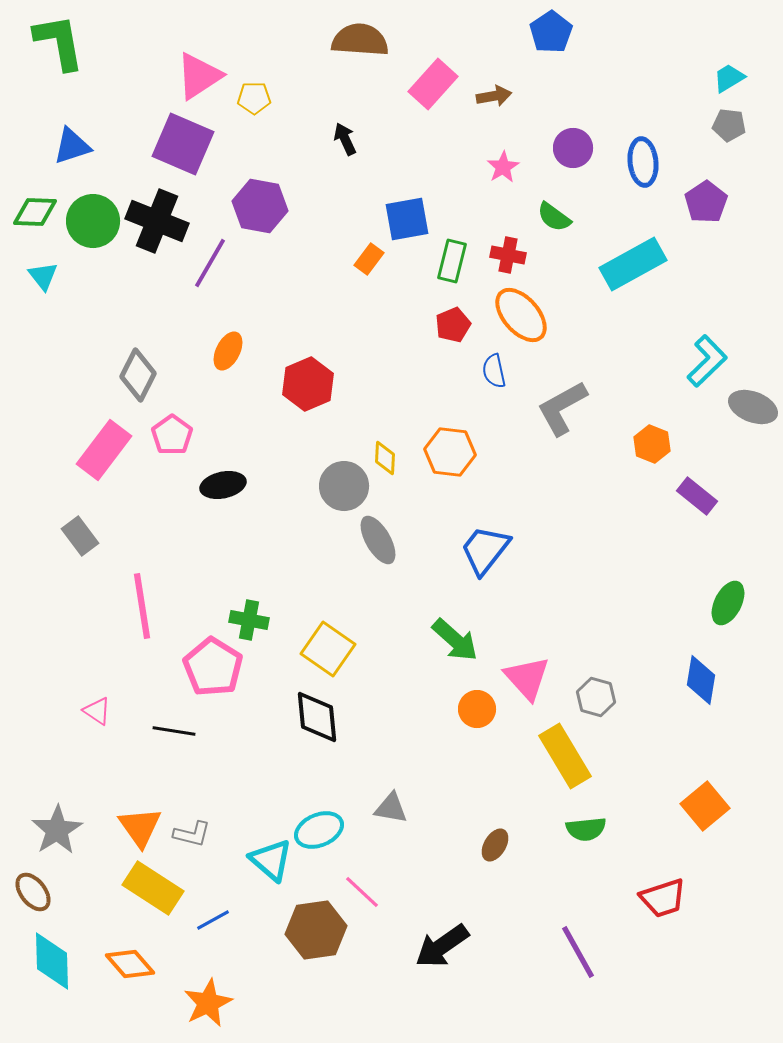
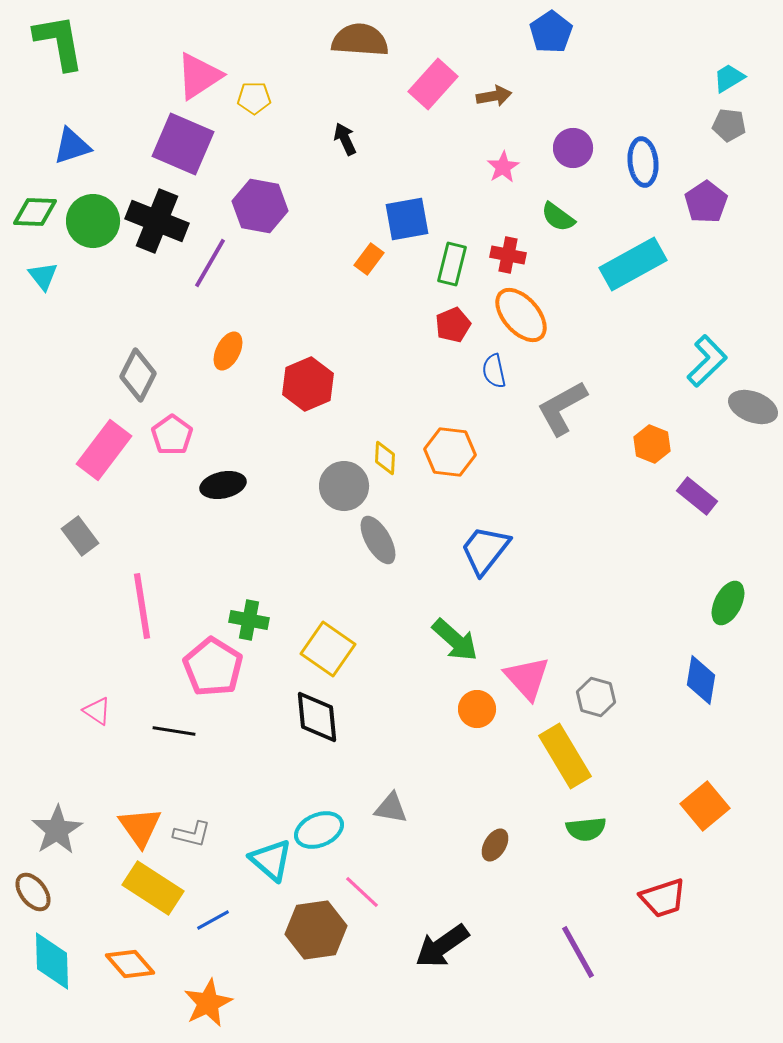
green semicircle at (554, 217): moved 4 px right
green rectangle at (452, 261): moved 3 px down
